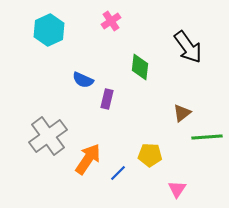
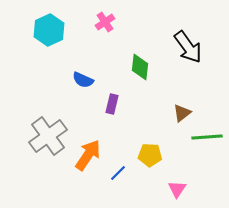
pink cross: moved 6 px left, 1 px down
purple rectangle: moved 5 px right, 5 px down
orange arrow: moved 4 px up
